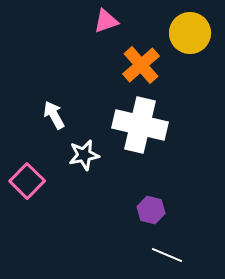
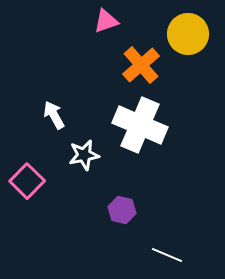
yellow circle: moved 2 px left, 1 px down
white cross: rotated 10 degrees clockwise
purple hexagon: moved 29 px left
